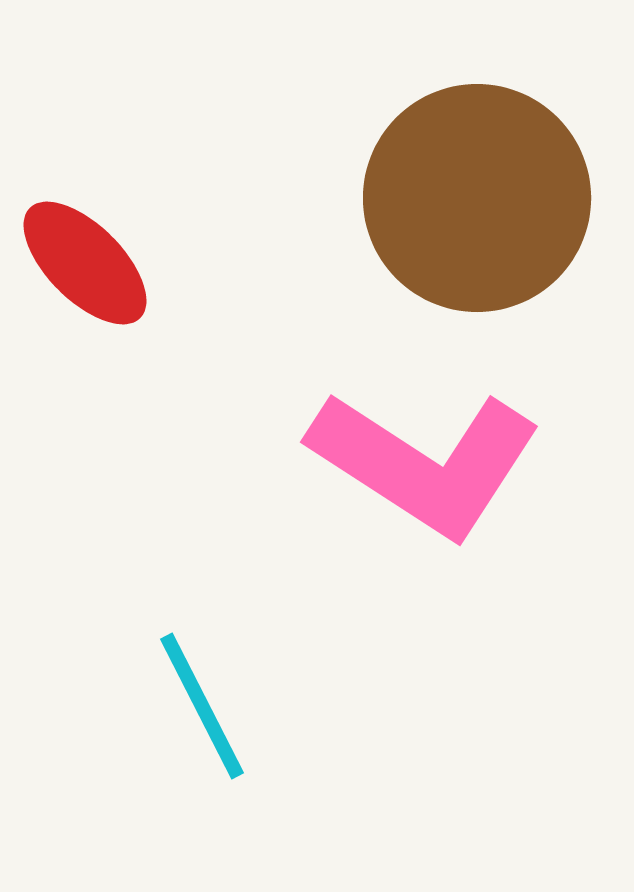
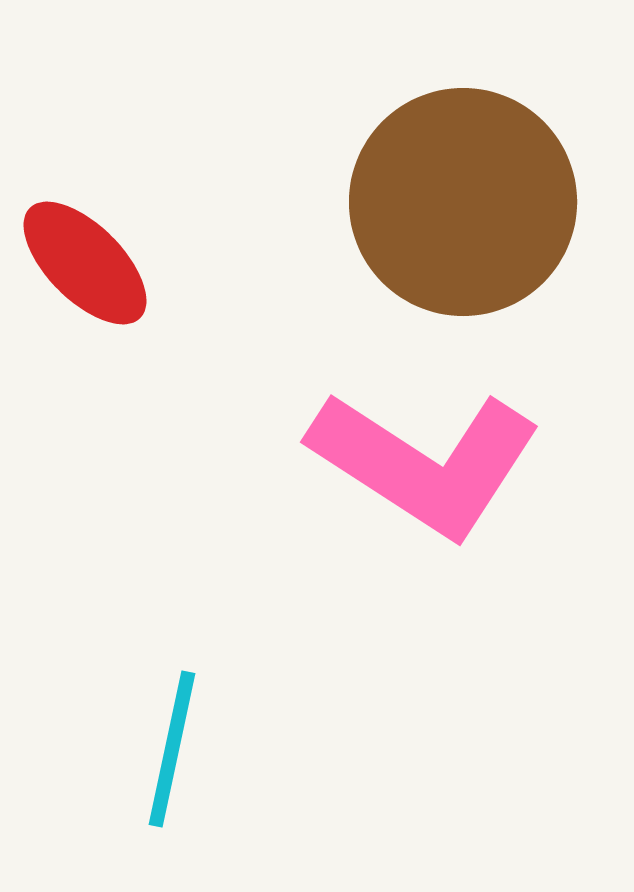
brown circle: moved 14 px left, 4 px down
cyan line: moved 30 px left, 43 px down; rotated 39 degrees clockwise
